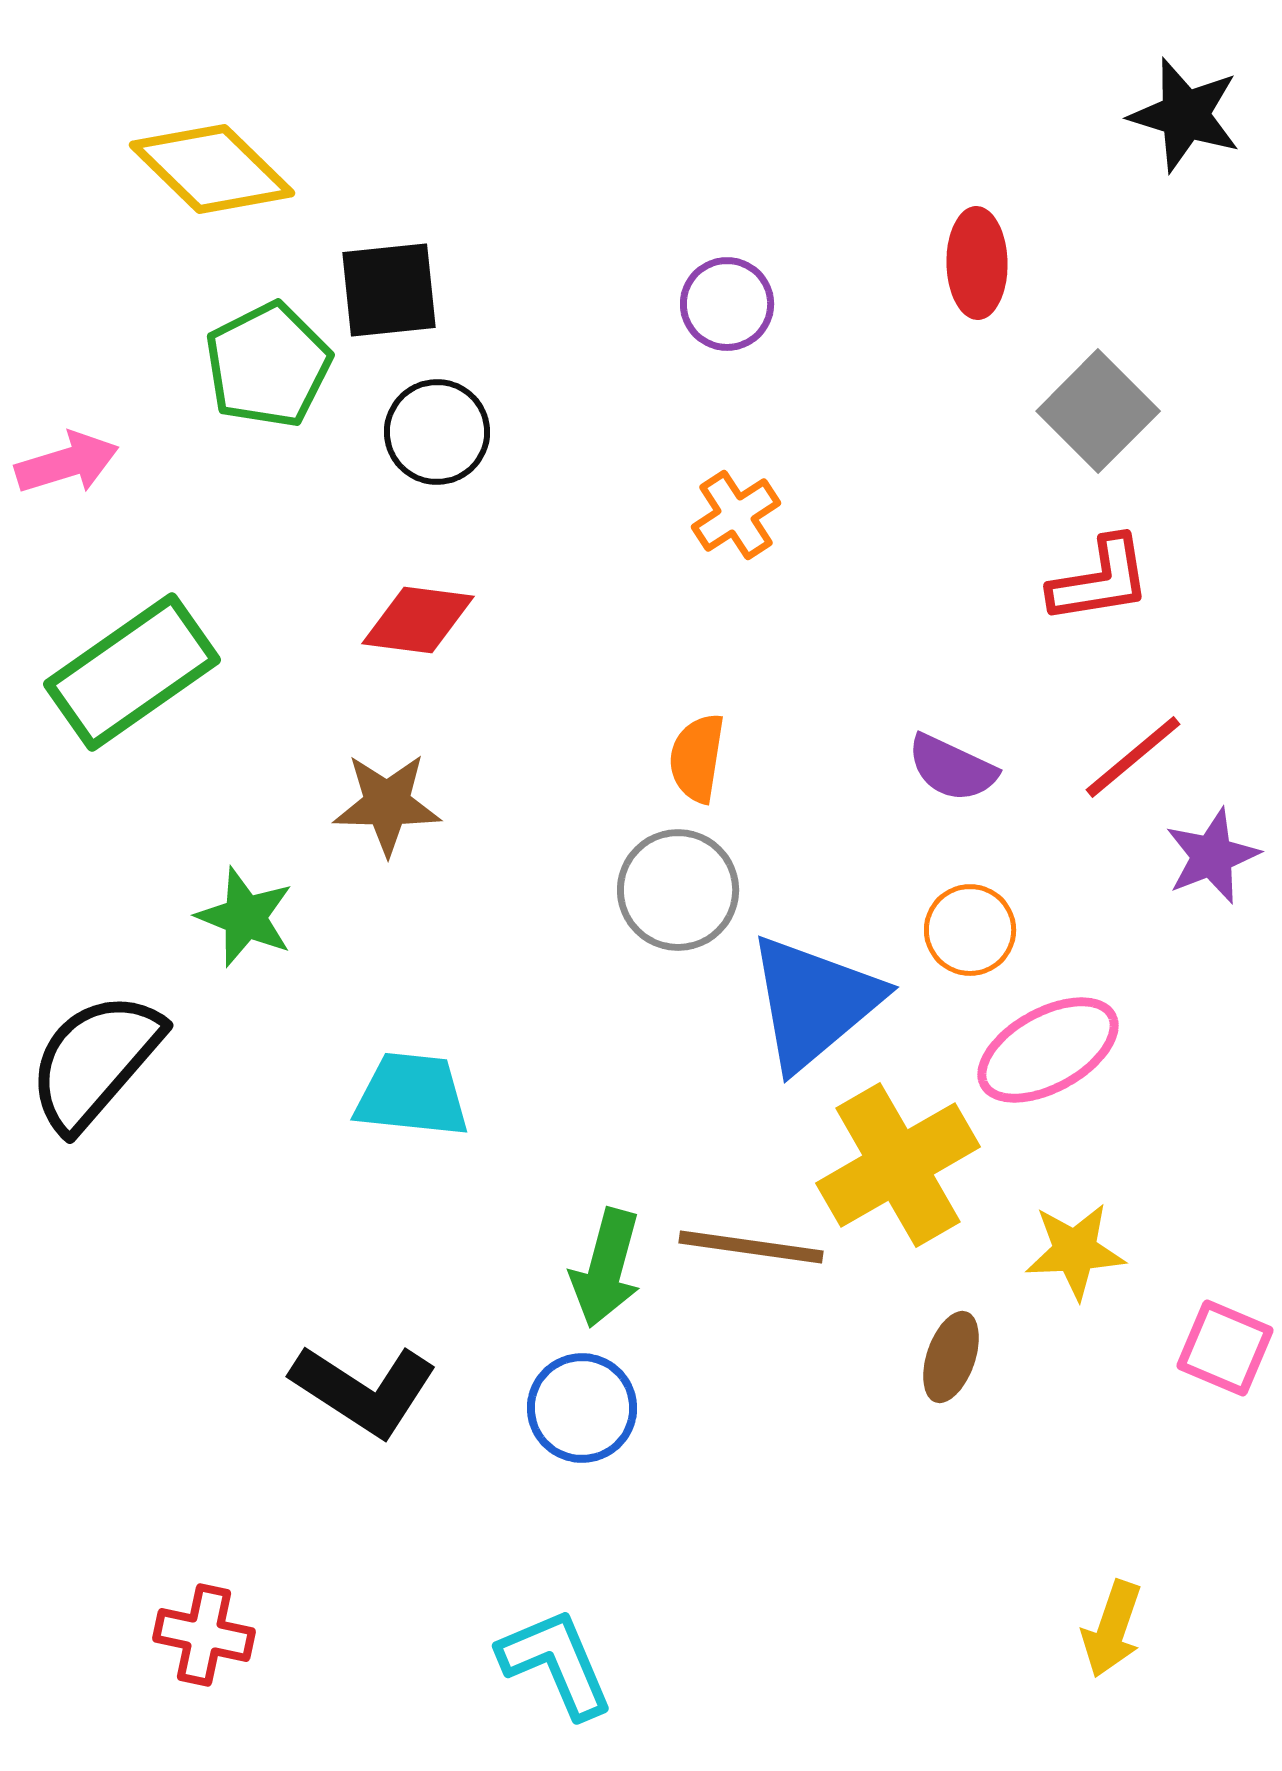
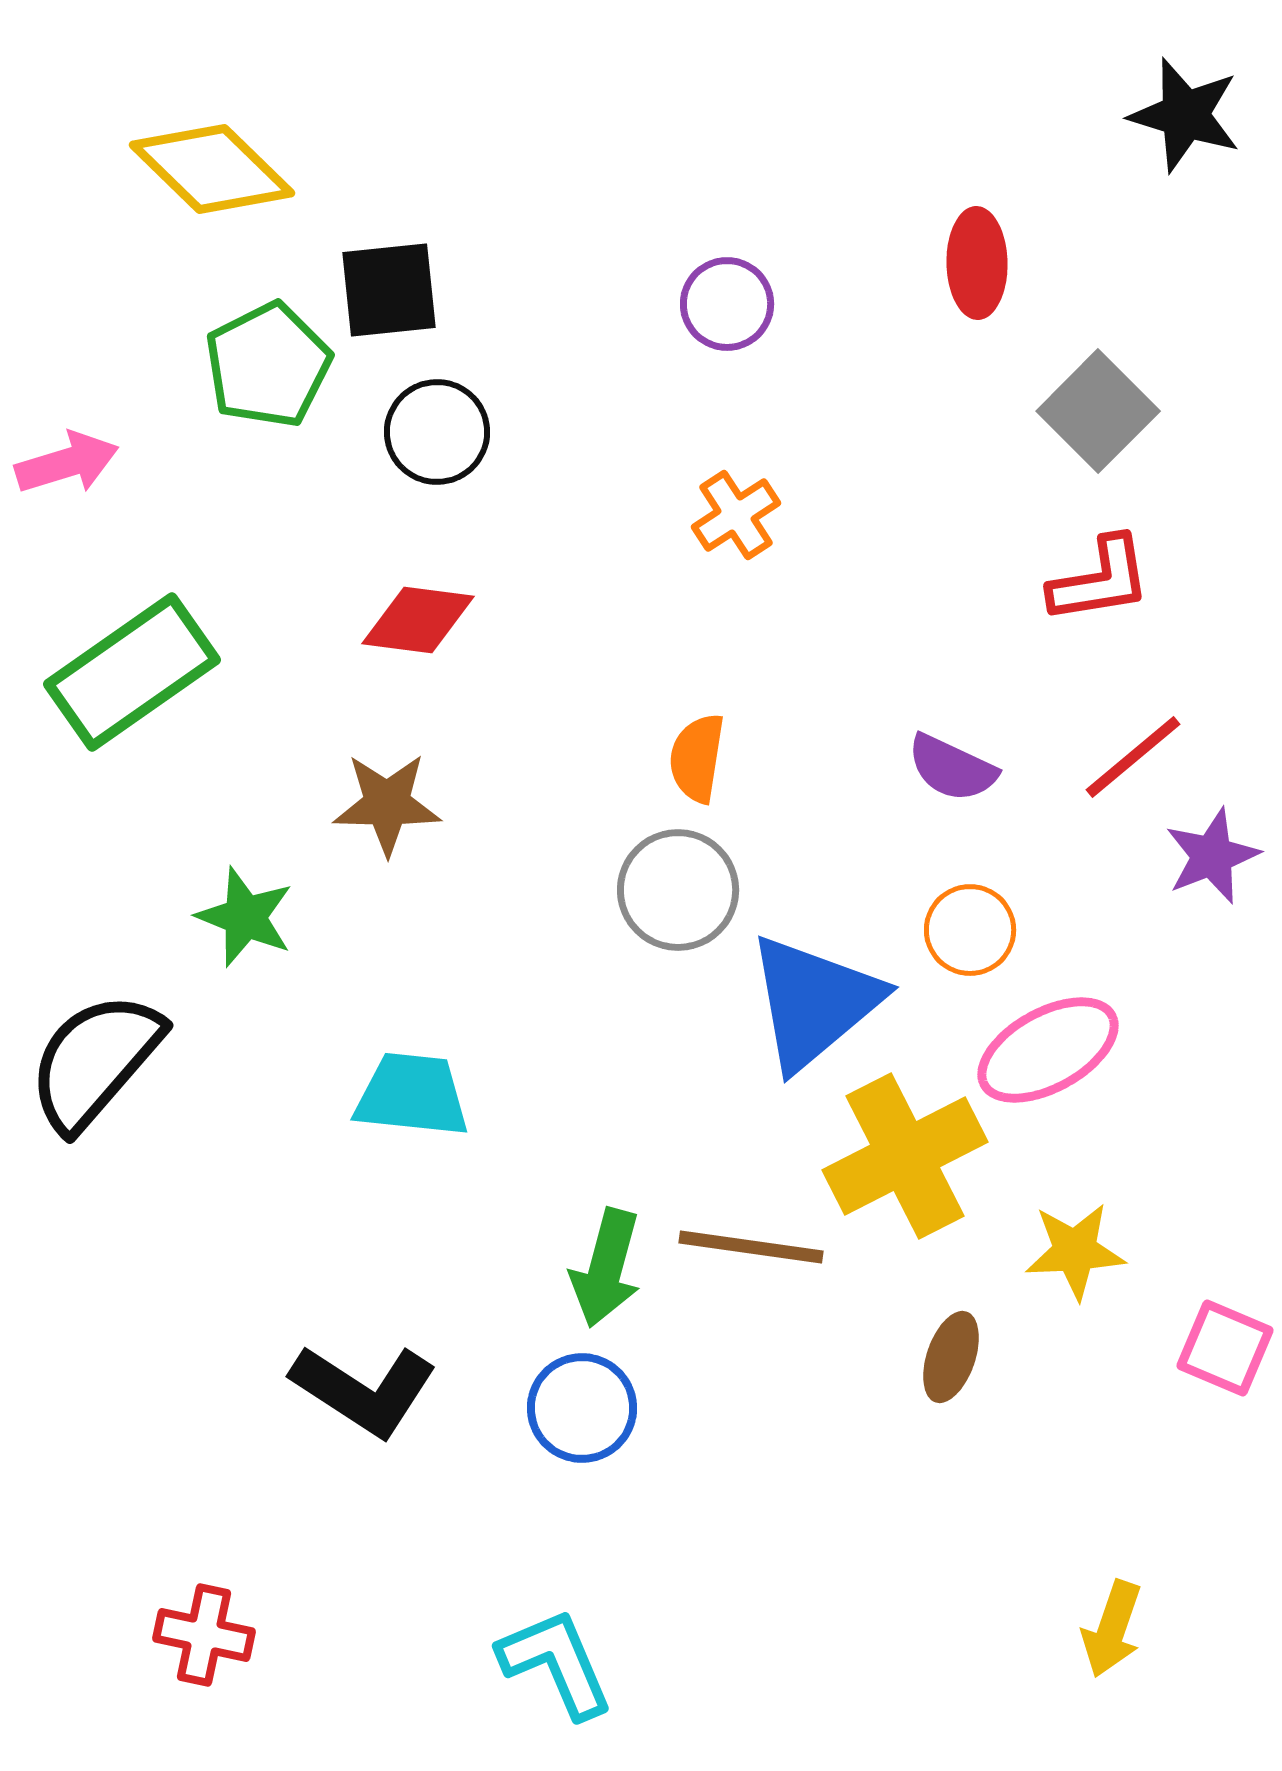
yellow cross: moved 7 px right, 9 px up; rotated 3 degrees clockwise
